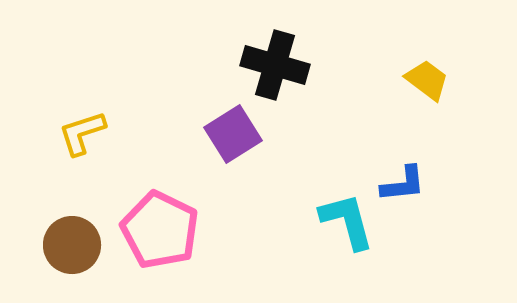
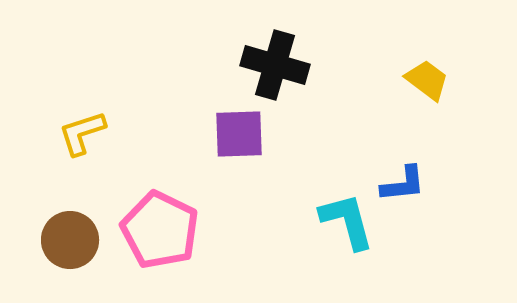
purple square: moved 6 px right; rotated 30 degrees clockwise
brown circle: moved 2 px left, 5 px up
